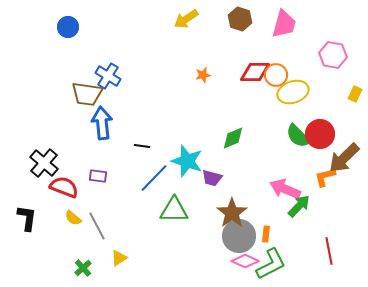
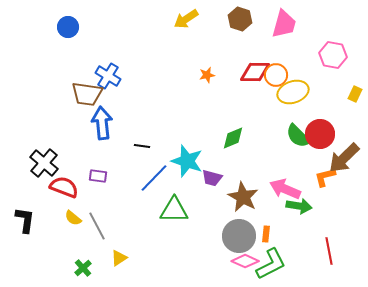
orange star: moved 4 px right
green arrow: rotated 55 degrees clockwise
brown star: moved 11 px right, 16 px up; rotated 8 degrees counterclockwise
black L-shape: moved 2 px left, 2 px down
